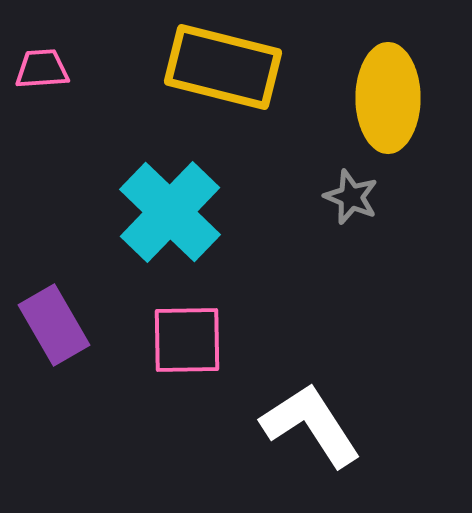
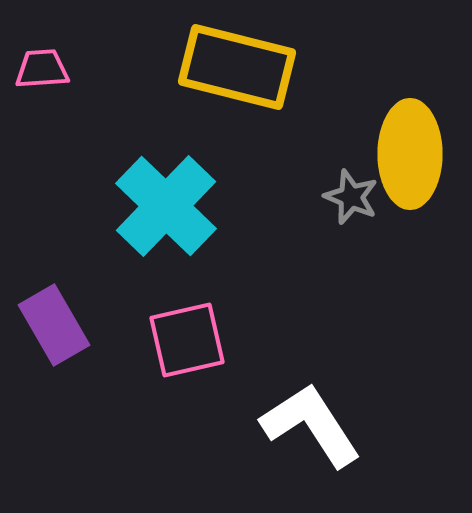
yellow rectangle: moved 14 px right
yellow ellipse: moved 22 px right, 56 px down
cyan cross: moved 4 px left, 6 px up
pink square: rotated 12 degrees counterclockwise
